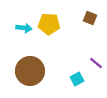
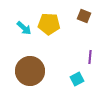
brown square: moved 6 px left, 2 px up
cyan arrow: rotated 35 degrees clockwise
purple line: moved 6 px left, 6 px up; rotated 56 degrees clockwise
